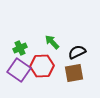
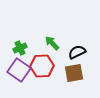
green arrow: moved 1 px down
